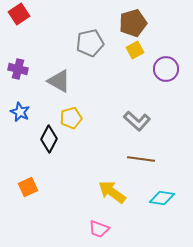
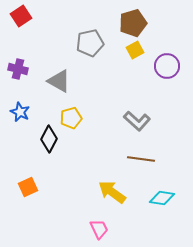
red square: moved 2 px right, 2 px down
purple circle: moved 1 px right, 3 px up
pink trapezoid: rotated 135 degrees counterclockwise
